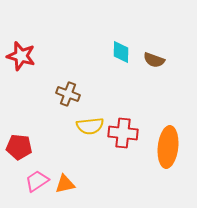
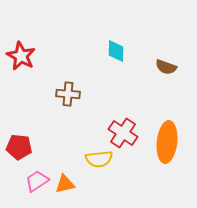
cyan diamond: moved 5 px left, 1 px up
red star: rotated 12 degrees clockwise
brown semicircle: moved 12 px right, 7 px down
brown cross: rotated 15 degrees counterclockwise
yellow semicircle: moved 9 px right, 33 px down
red cross: rotated 28 degrees clockwise
orange ellipse: moved 1 px left, 5 px up
